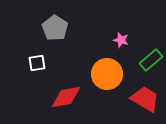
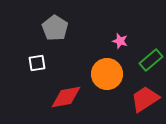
pink star: moved 1 px left, 1 px down
red trapezoid: rotated 64 degrees counterclockwise
